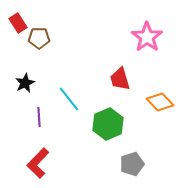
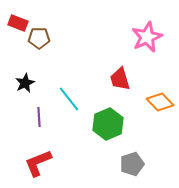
red rectangle: rotated 36 degrees counterclockwise
pink star: rotated 12 degrees clockwise
red L-shape: rotated 24 degrees clockwise
